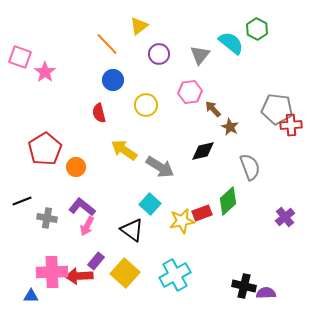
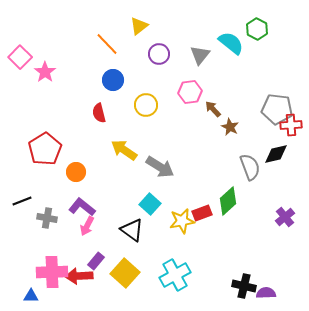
pink square: rotated 25 degrees clockwise
black diamond: moved 73 px right, 3 px down
orange circle: moved 5 px down
